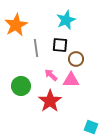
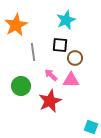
gray line: moved 3 px left, 4 px down
brown circle: moved 1 px left, 1 px up
red star: rotated 10 degrees clockwise
